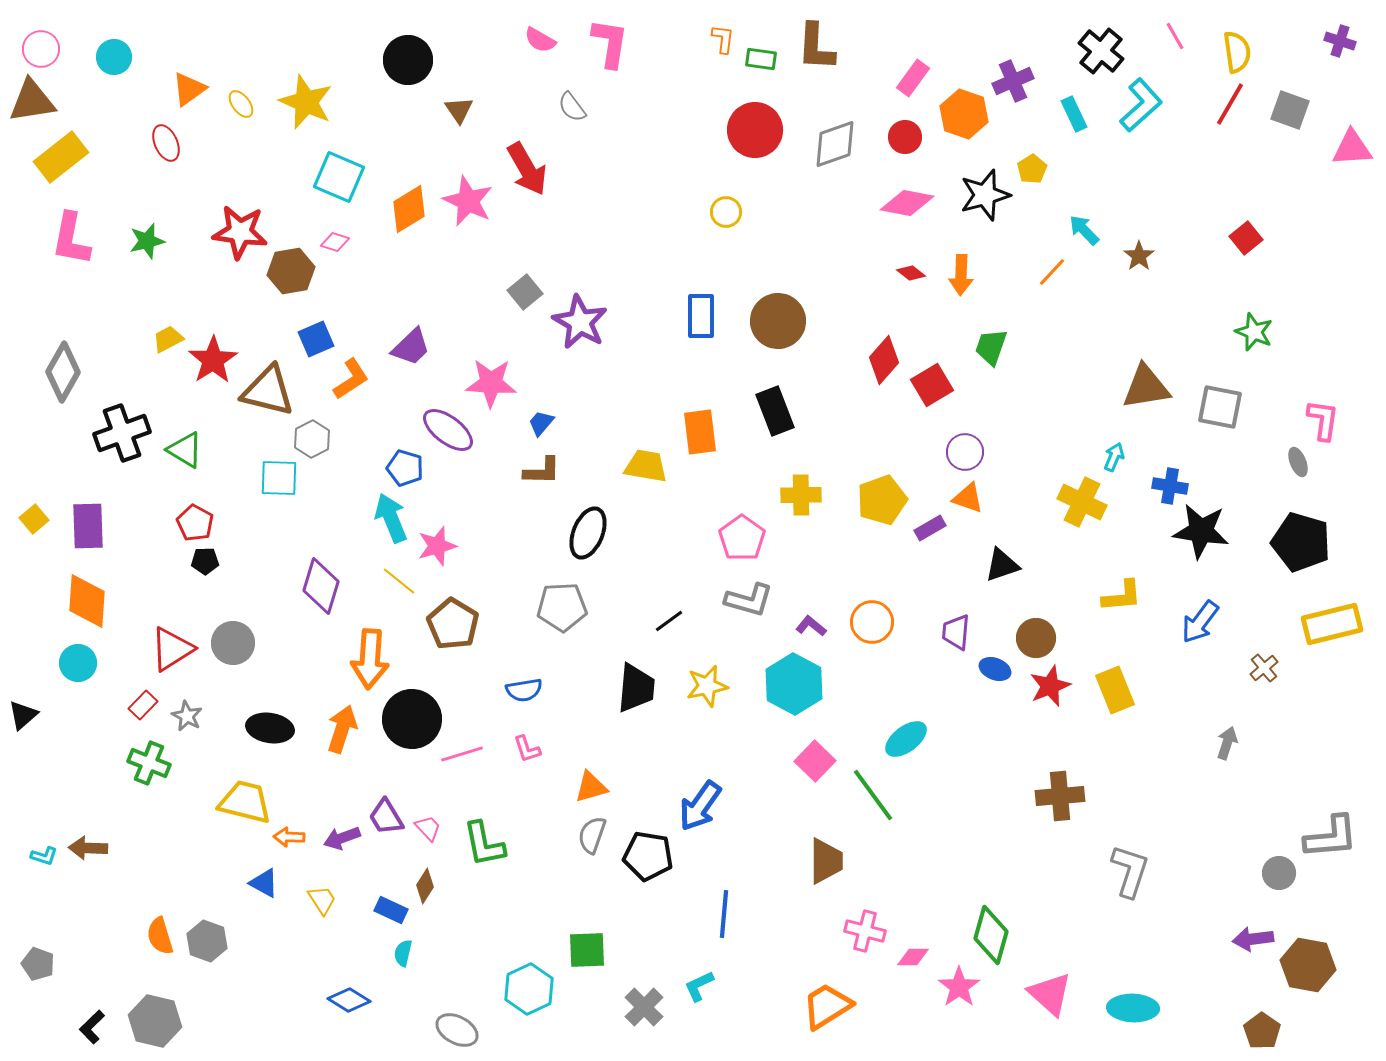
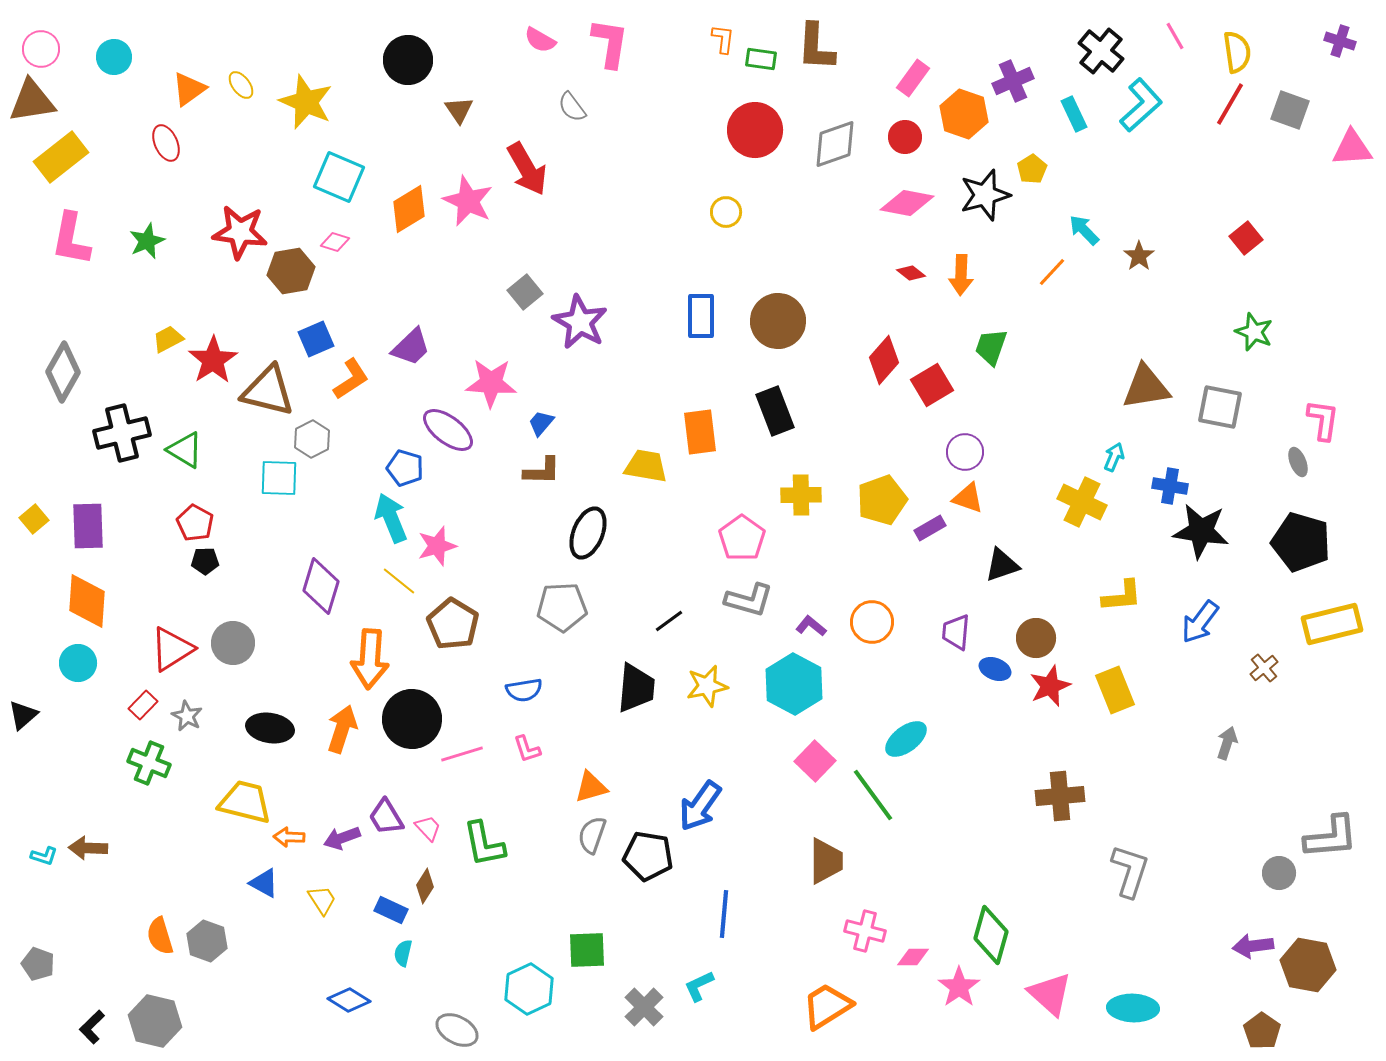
yellow ellipse at (241, 104): moved 19 px up
green star at (147, 241): rotated 9 degrees counterclockwise
black cross at (122, 433): rotated 6 degrees clockwise
purple arrow at (1253, 939): moved 7 px down
